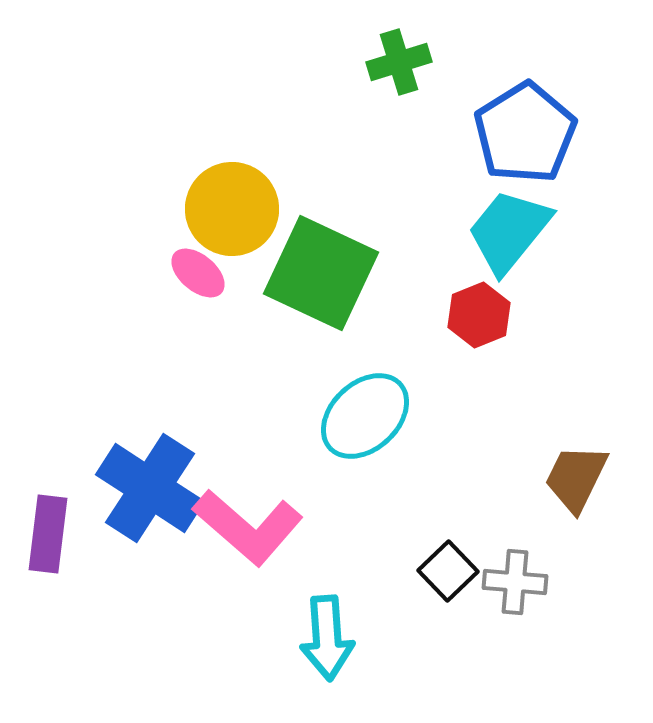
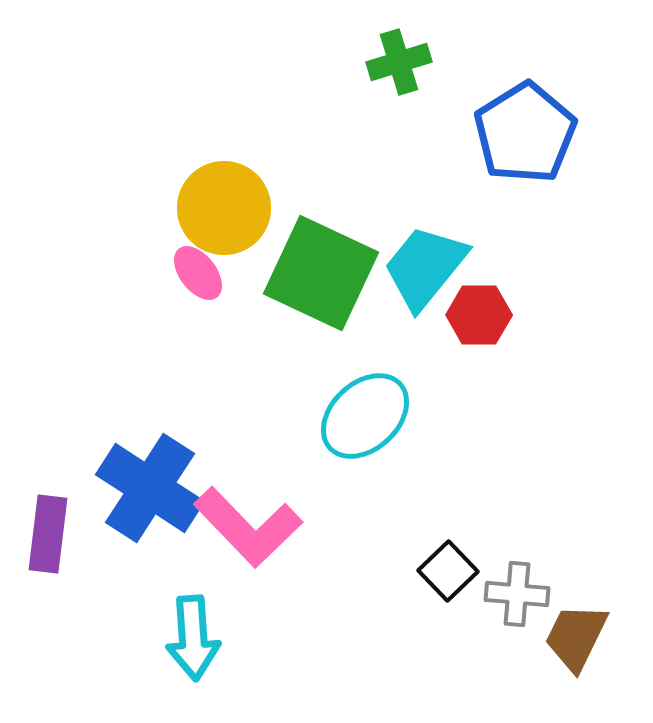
yellow circle: moved 8 px left, 1 px up
cyan trapezoid: moved 84 px left, 36 px down
pink ellipse: rotated 12 degrees clockwise
red hexagon: rotated 22 degrees clockwise
brown trapezoid: moved 159 px down
pink L-shape: rotated 5 degrees clockwise
gray cross: moved 2 px right, 12 px down
cyan arrow: moved 134 px left
